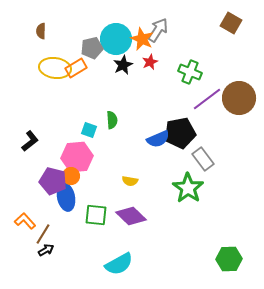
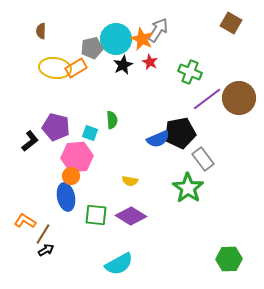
red star: rotated 21 degrees counterclockwise
cyan square: moved 1 px right, 3 px down
purple pentagon: moved 3 px right, 54 px up
purple diamond: rotated 12 degrees counterclockwise
orange L-shape: rotated 15 degrees counterclockwise
